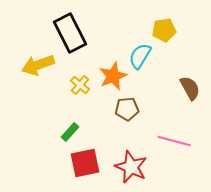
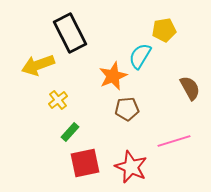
yellow cross: moved 22 px left, 15 px down; rotated 12 degrees clockwise
pink line: rotated 32 degrees counterclockwise
